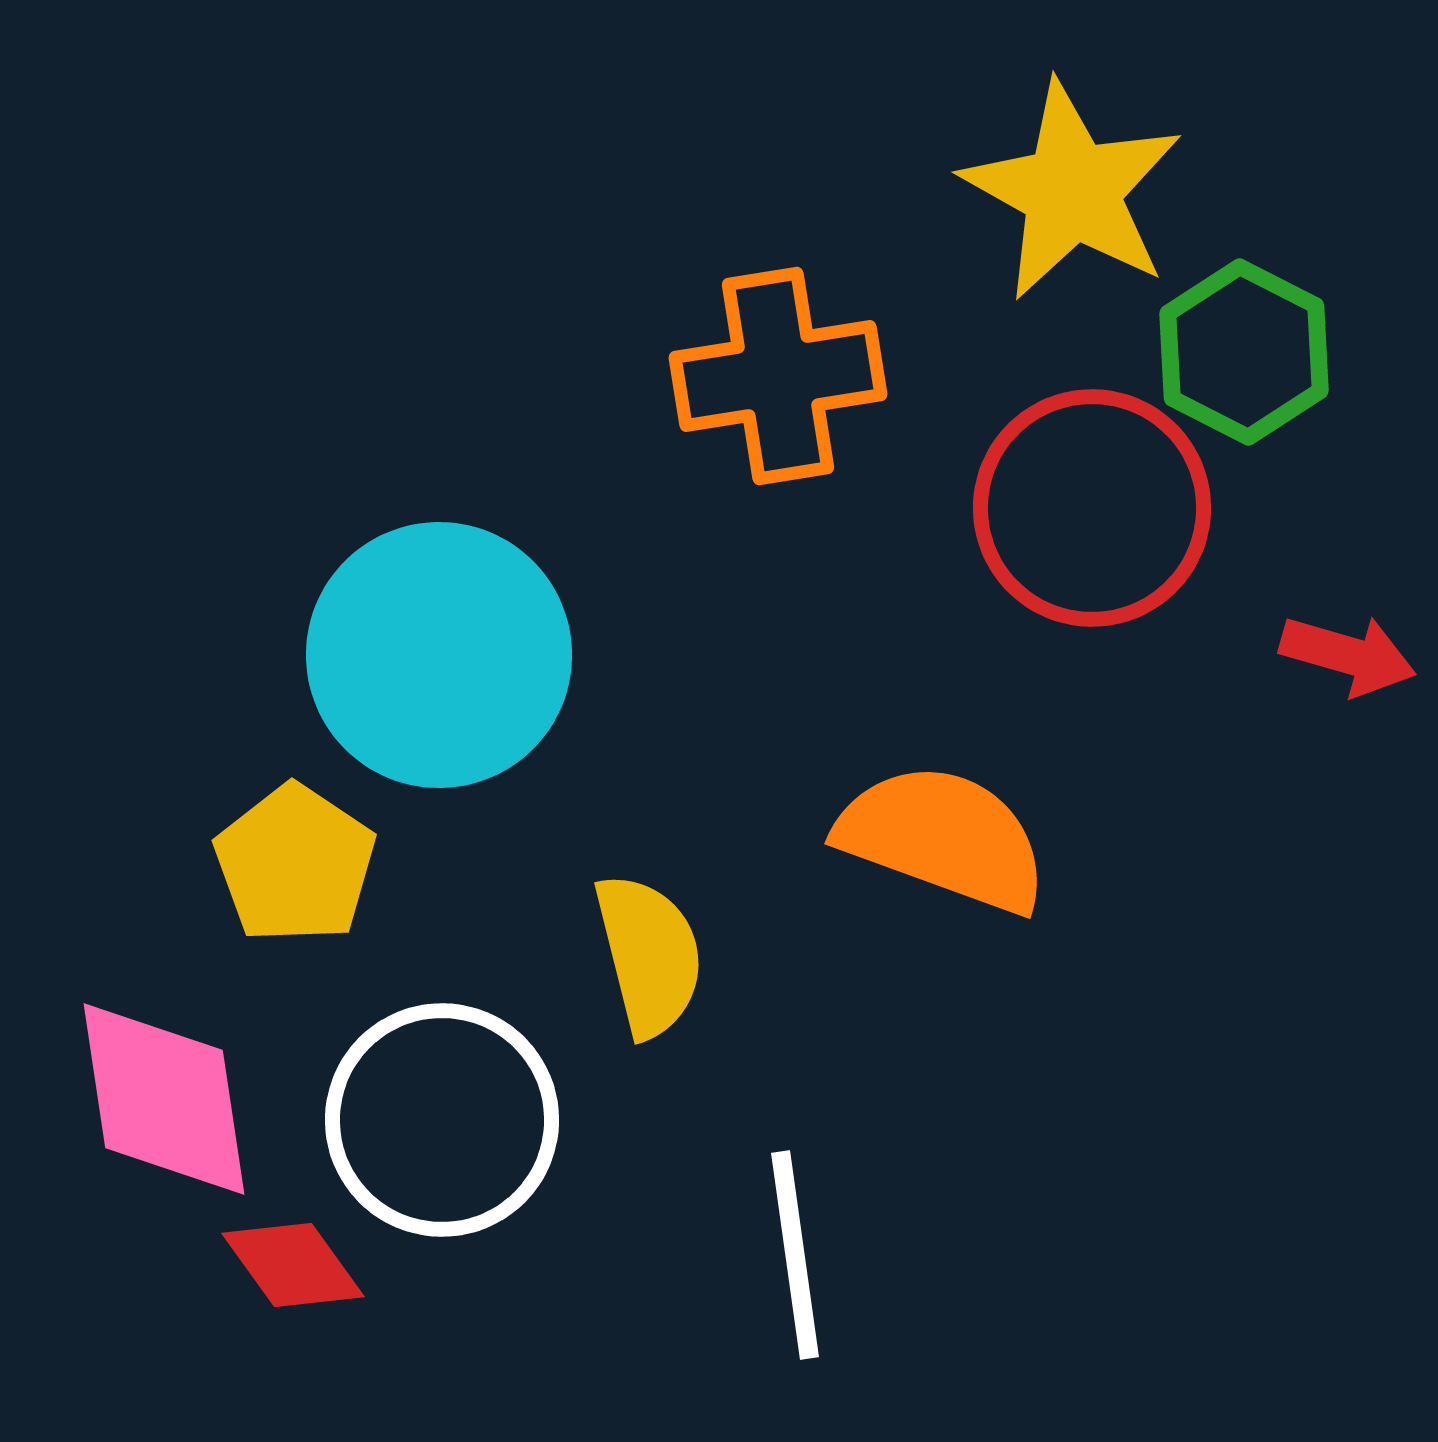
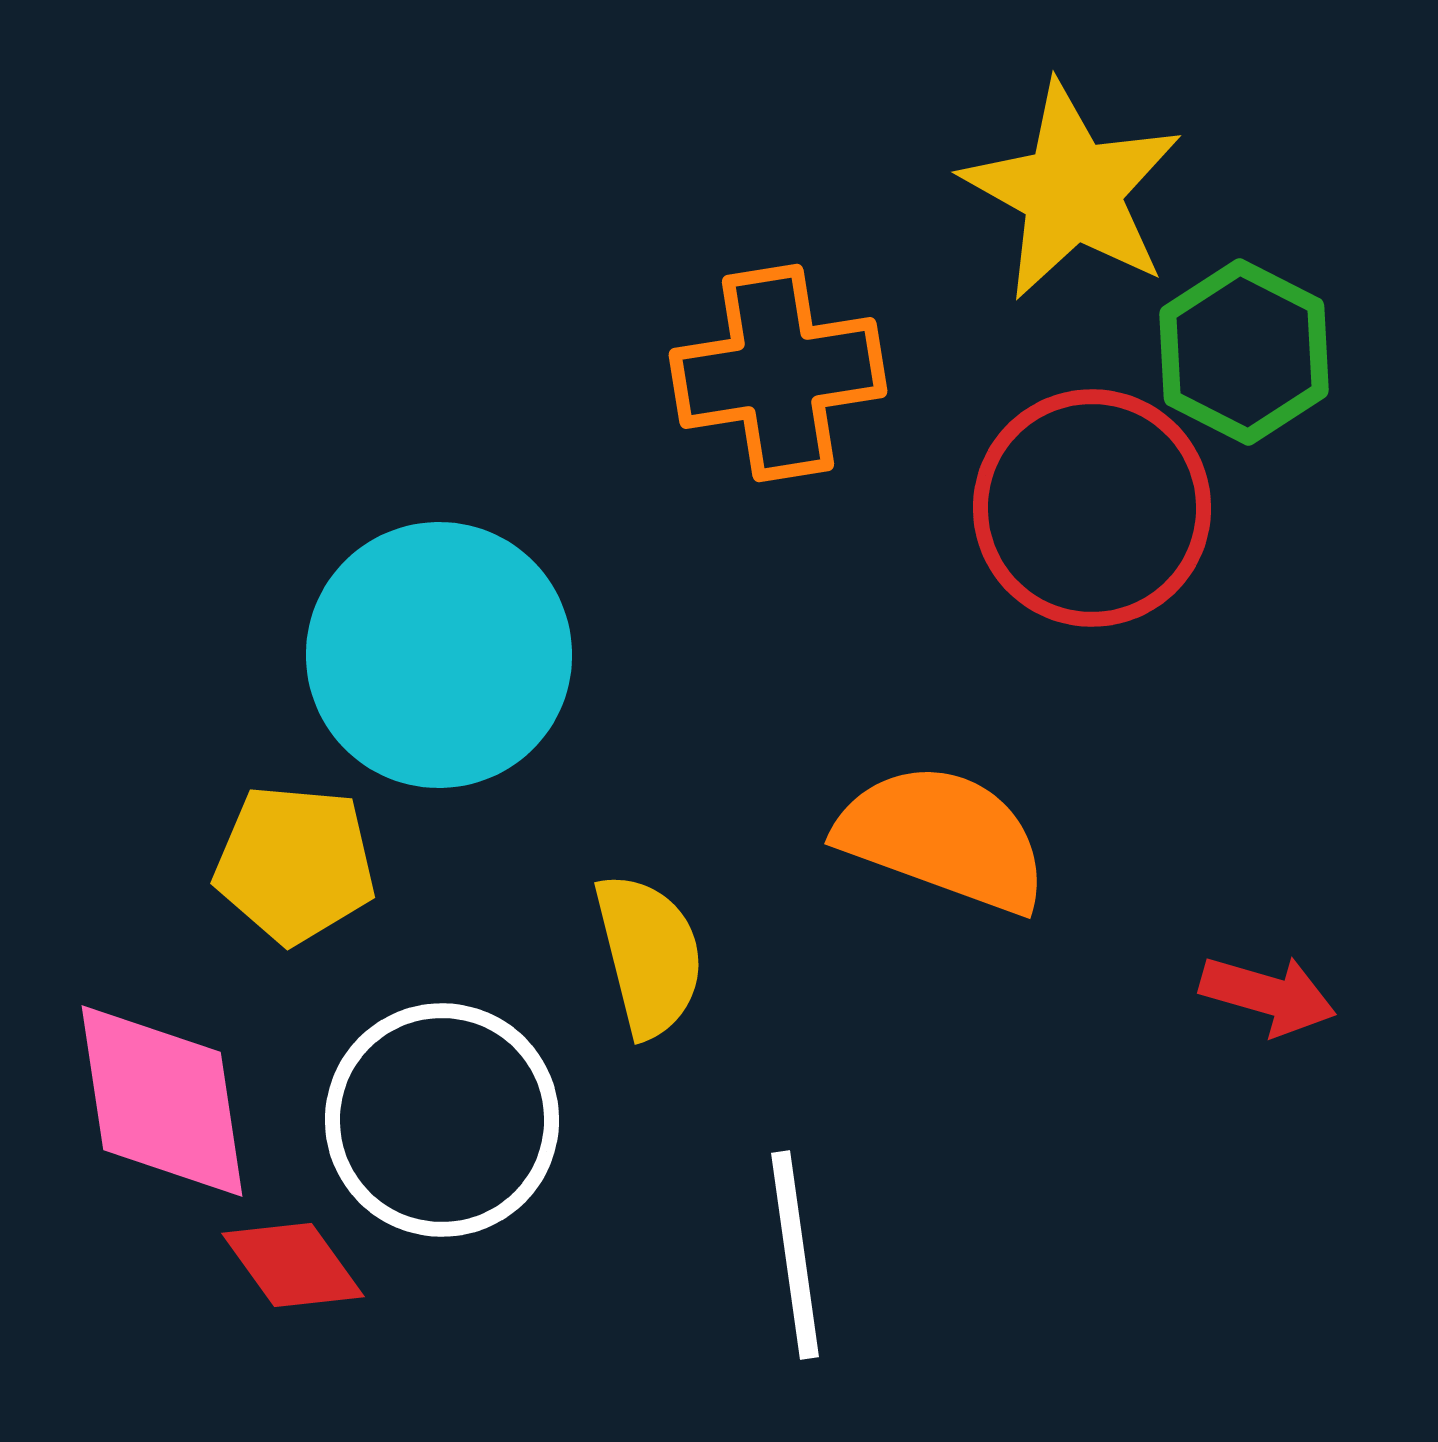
orange cross: moved 3 px up
red arrow: moved 80 px left, 340 px down
yellow pentagon: rotated 29 degrees counterclockwise
pink diamond: moved 2 px left, 2 px down
